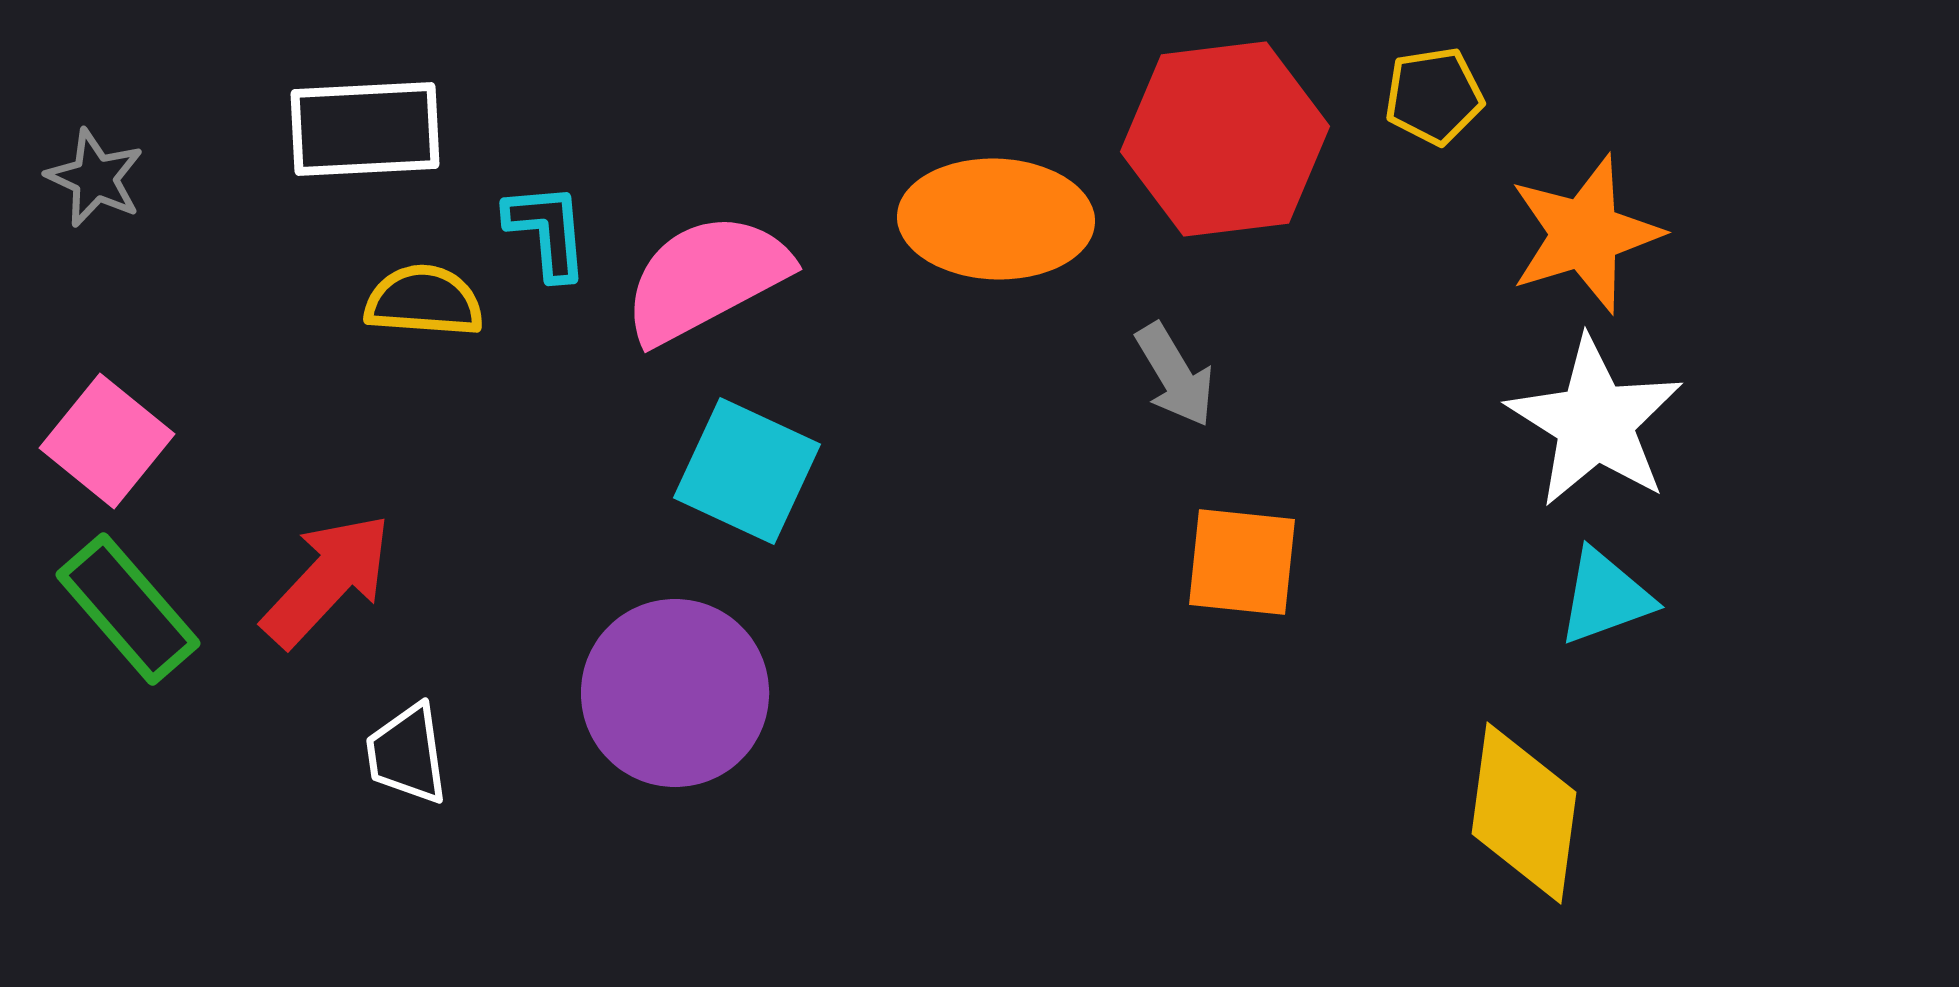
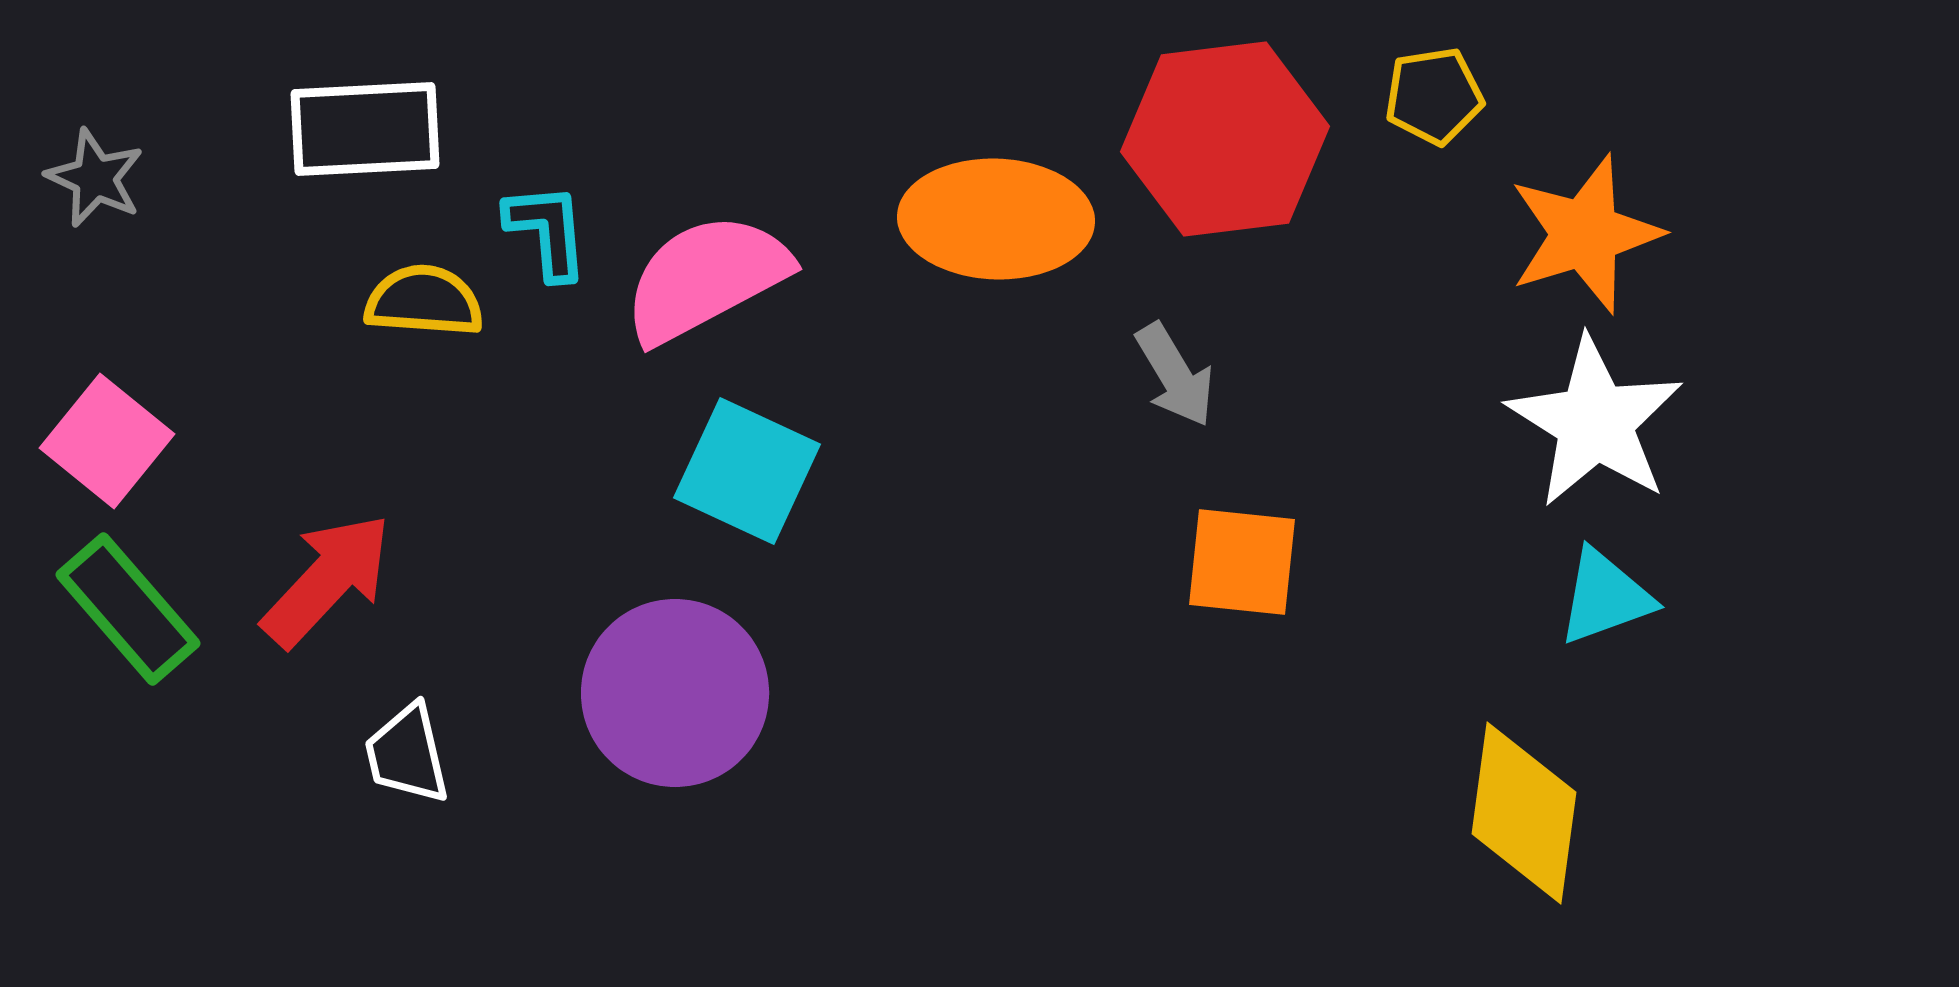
white trapezoid: rotated 5 degrees counterclockwise
